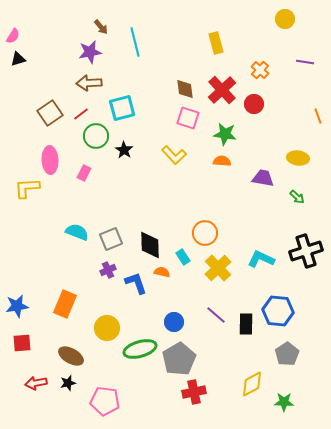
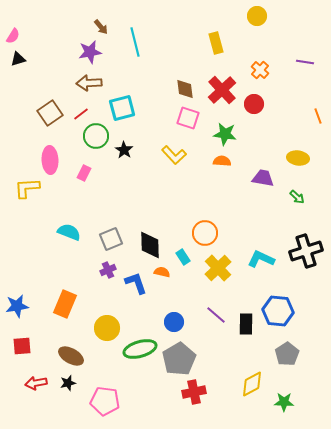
yellow circle at (285, 19): moved 28 px left, 3 px up
cyan semicircle at (77, 232): moved 8 px left
red square at (22, 343): moved 3 px down
